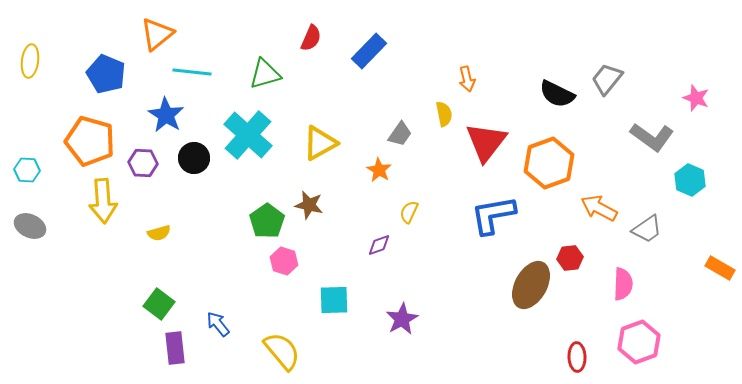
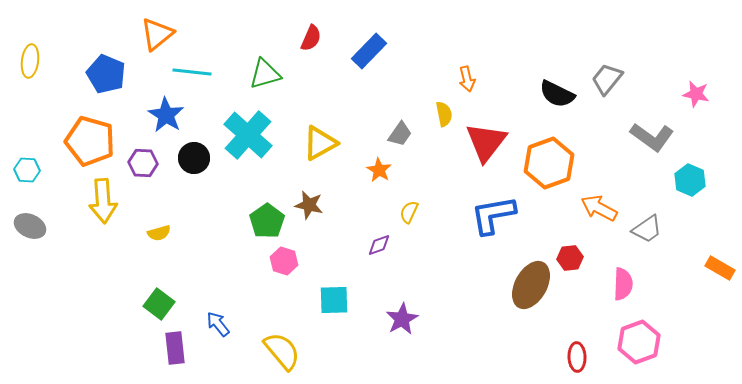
pink star at (696, 98): moved 4 px up; rotated 8 degrees counterclockwise
